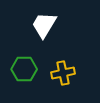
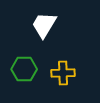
yellow cross: rotated 10 degrees clockwise
